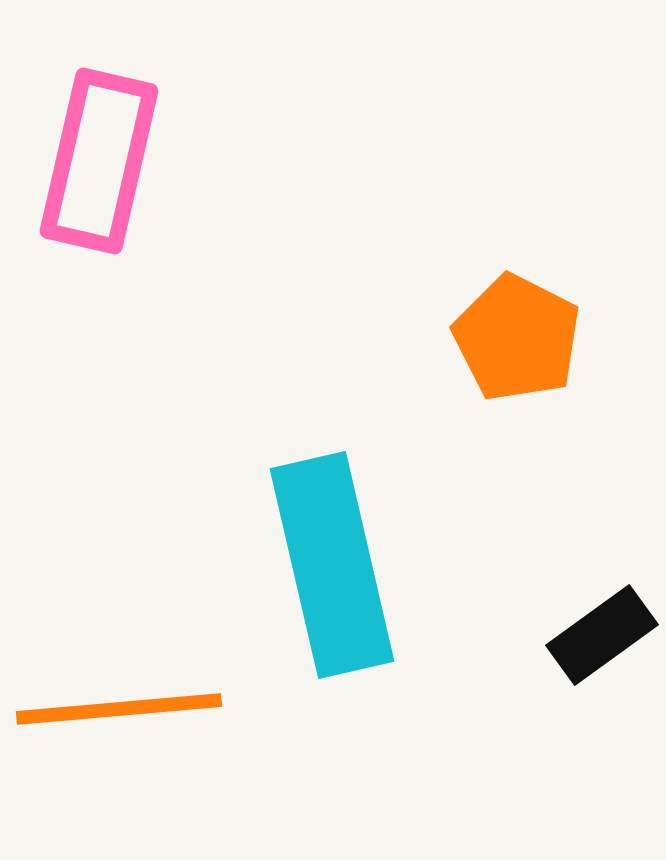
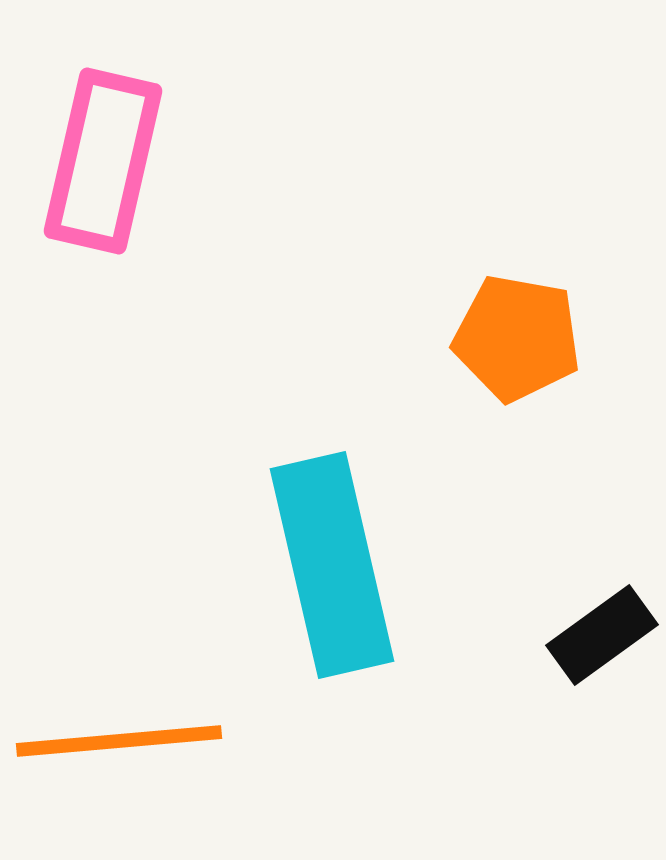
pink rectangle: moved 4 px right
orange pentagon: rotated 17 degrees counterclockwise
orange line: moved 32 px down
